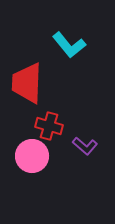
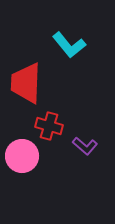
red trapezoid: moved 1 px left
pink circle: moved 10 px left
